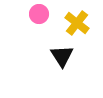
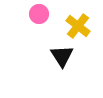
yellow cross: moved 1 px right, 3 px down
